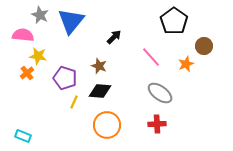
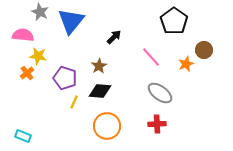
gray star: moved 3 px up
brown circle: moved 4 px down
brown star: rotated 21 degrees clockwise
orange circle: moved 1 px down
